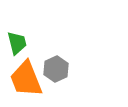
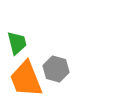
gray hexagon: rotated 20 degrees counterclockwise
